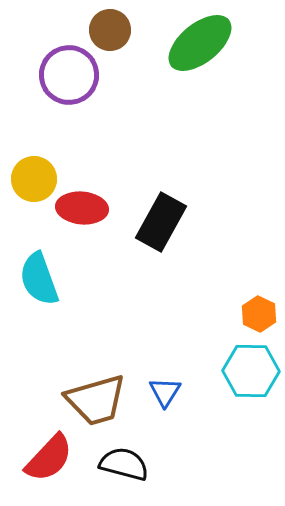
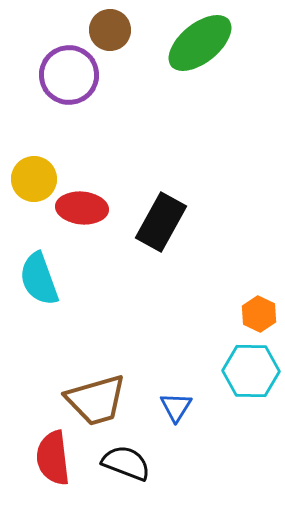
blue triangle: moved 11 px right, 15 px down
red semicircle: moved 4 px right; rotated 130 degrees clockwise
black semicircle: moved 2 px right, 1 px up; rotated 6 degrees clockwise
